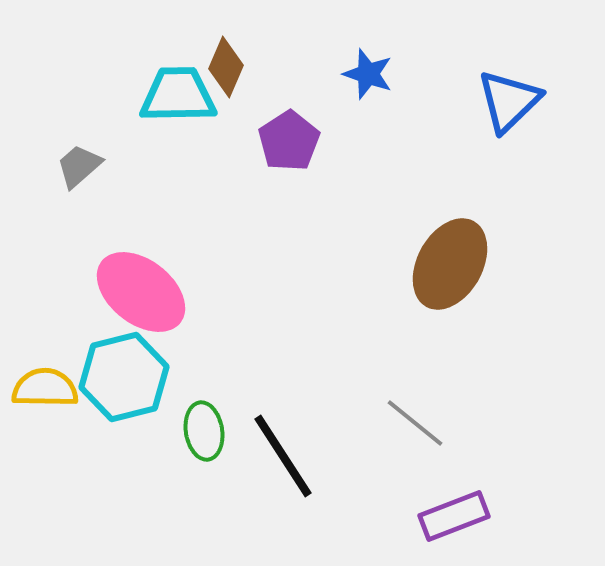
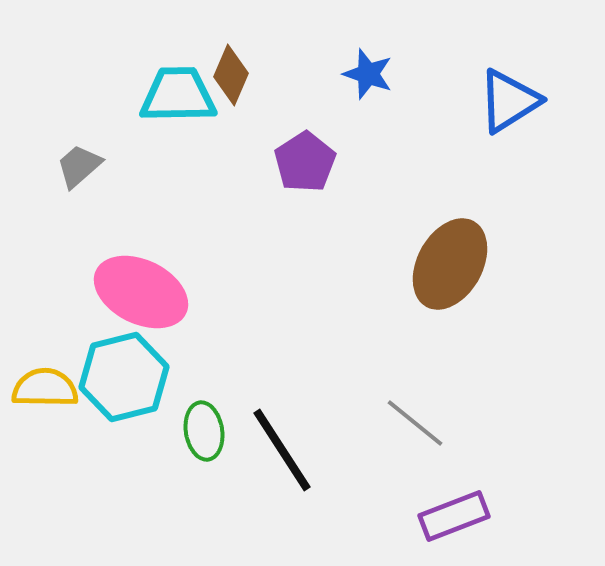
brown diamond: moved 5 px right, 8 px down
blue triangle: rotated 12 degrees clockwise
purple pentagon: moved 16 px right, 21 px down
pink ellipse: rotated 12 degrees counterclockwise
black line: moved 1 px left, 6 px up
